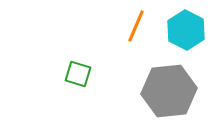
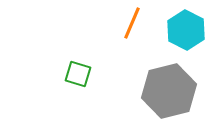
orange line: moved 4 px left, 3 px up
gray hexagon: rotated 8 degrees counterclockwise
